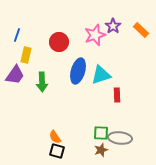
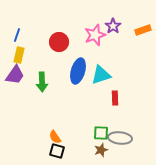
orange rectangle: moved 2 px right; rotated 63 degrees counterclockwise
yellow rectangle: moved 7 px left
red rectangle: moved 2 px left, 3 px down
